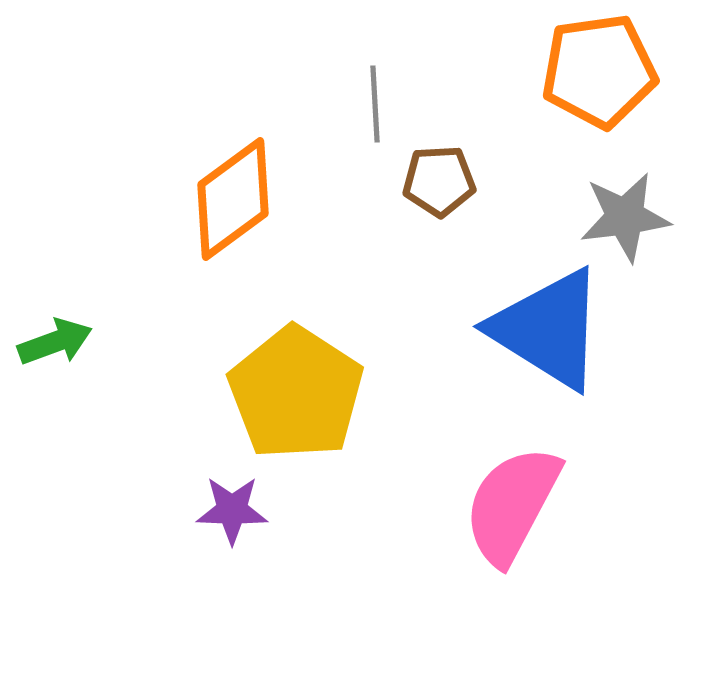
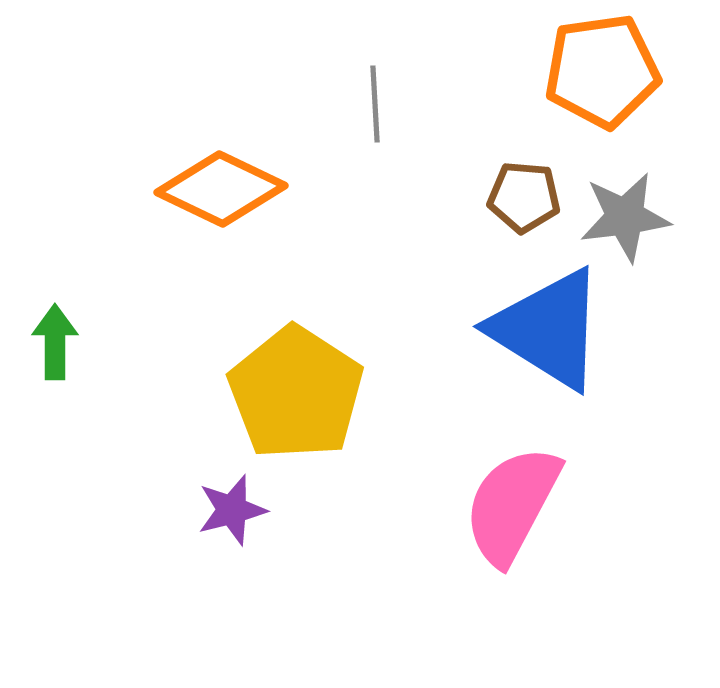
orange pentagon: moved 3 px right
brown pentagon: moved 85 px right, 16 px down; rotated 8 degrees clockwise
orange diamond: moved 12 px left, 10 px up; rotated 62 degrees clockwise
green arrow: rotated 70 degrees counterclockwise
purple star: rotated 16 degrees counterclockwise
